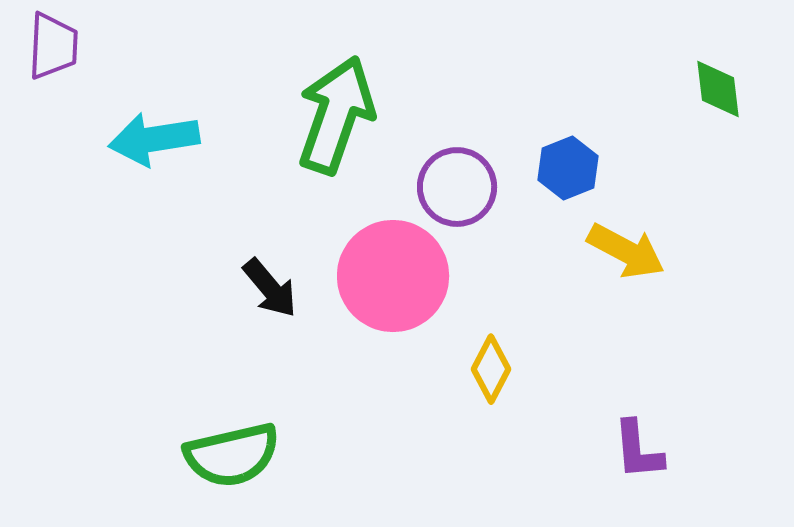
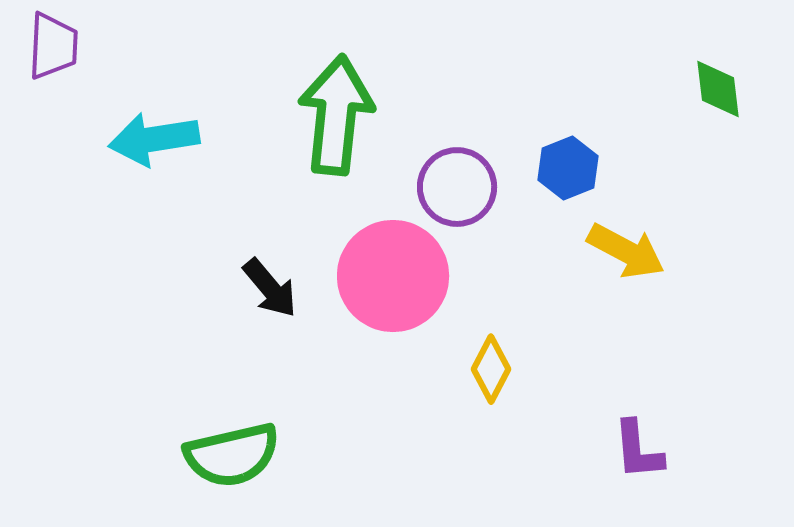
green arrow: rotated 13 degrees counterclockwise
